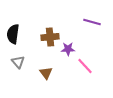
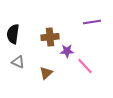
purple line: rotated 24 degrees counterclockwise
purple star: moved 1 px left, 2 px down
gray triangle: rotated 24 degrees counterclockwise
brown triangle: rotated 24 degrees clockwise
